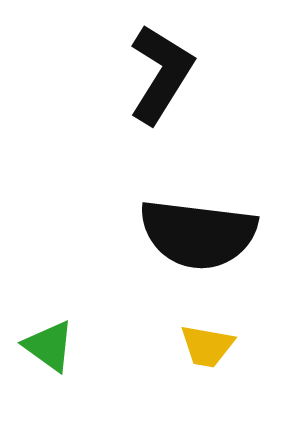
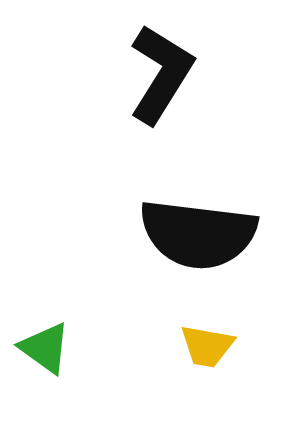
green triangle: moved 4 px left, 2 px down
